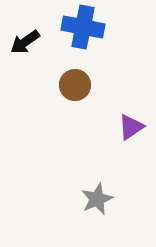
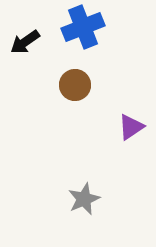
blue cross: rotated 33 degrees counterclockwise
gray star: moved 13 px left
